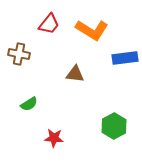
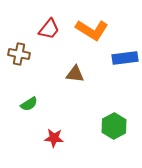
red trapezoid: moved 5 px down
